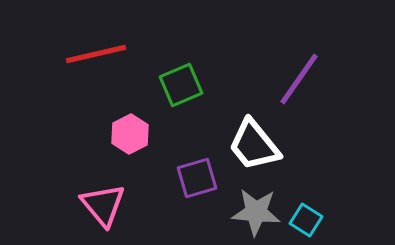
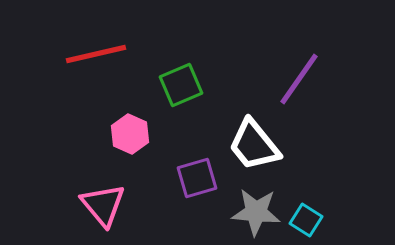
pink hexagon: rotated 9 degrees counterclockwise
